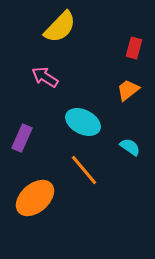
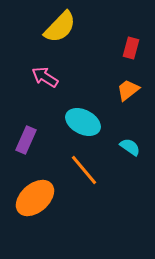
red rectangle: moved 3 px left
purple rectangle: moved 4 px right, 2 px down
